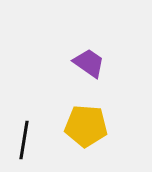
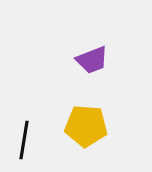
purple trapezoid: moved 3 px right, 3 px up; rotated 124 degrees clockwise
